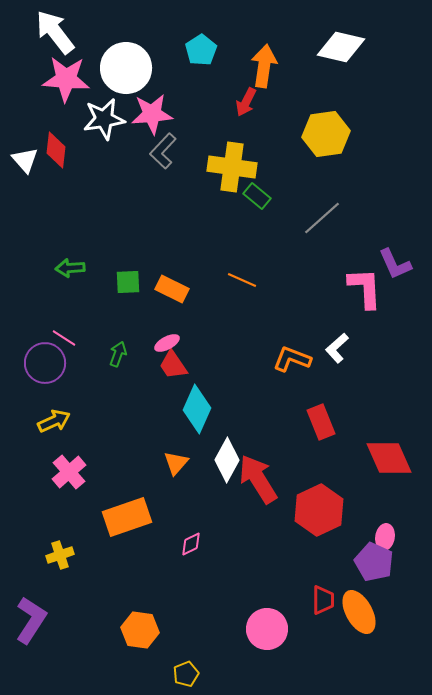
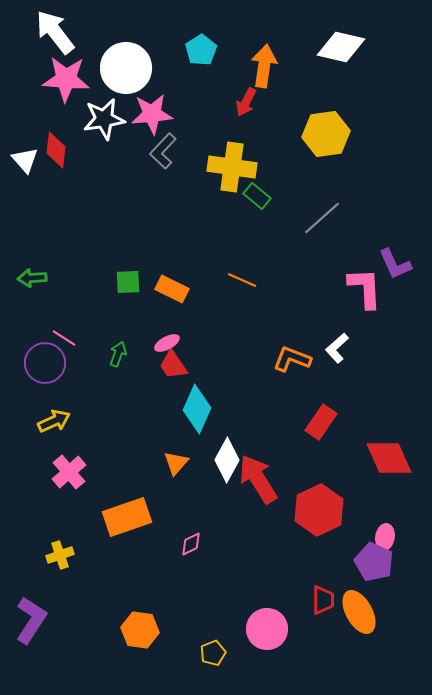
green arrow at (70, 268): moved 38 px left, 10 px down
red rectangle at (321, 422): rotated 56 degrees clockwise
yellow pentagon at (186, 674): moved 27 px right, 21 px up
